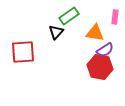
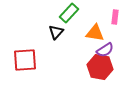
green rectangle: moved 3 px up; rotated 12 degrees counterclockwise
red square: moved 2 px right, 8 px down
